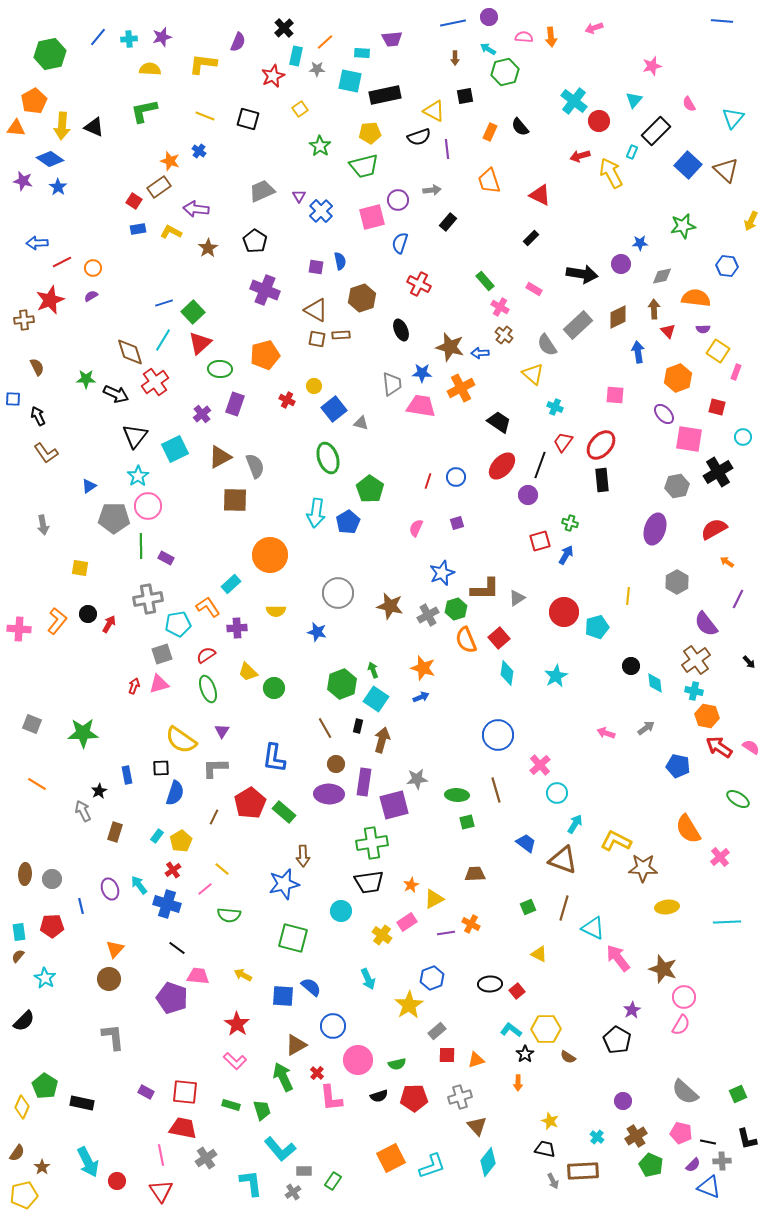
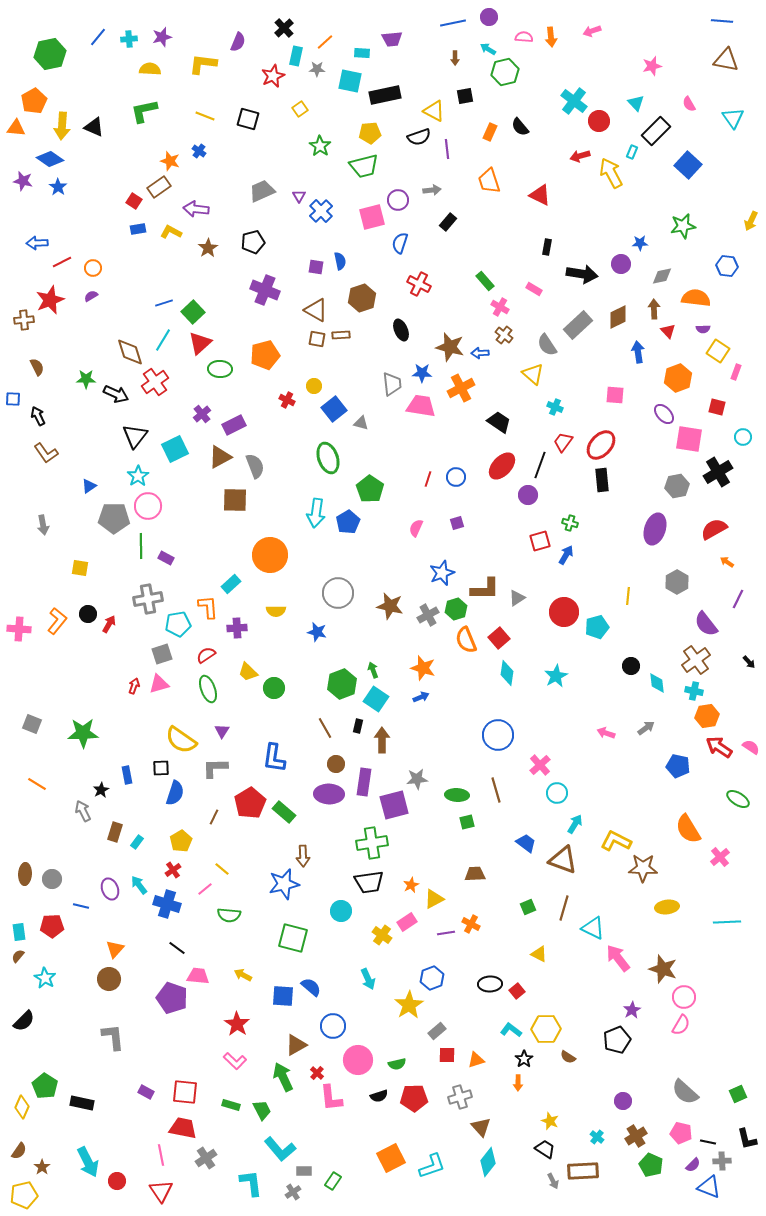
pink arrow at (594, 28): moved 2 px left, 3 px down
cyan triangle at (634, 100): moved 2 px right, 3 px down; rotated 24 degrees counterclockwise
cyan triangle at (733, 118): rotated 15 degrees counterclockwise
brown triangle at (726, 170): moved 110 px up; rotated 32 degrees counterclockwise
black rectangle at (531, 238): moved 16 px right, 9 px down; rotated 35 degrees counterclockwise
black pentagon at (255, 241): moved 2 px left, 1 px down; rotated 25 degrees clockwise
purple rectangle at (235, 404): moved 1 px left, 21 px down; rotated 45 degrees clockwise
red line at (428, 481): moved 2 px up
orange L-shape at (208, 607): rotated 30 degrees clockwise
cyan diamond at (655, 683): moved 2 px right
orange hexagon at (707, 716): rotated 20 degrees counterclockwise
brown arrow at (382, 740): rotated 15 degrees counterclockwise
black star at (99, 791): moved 2 px right, 1 px up
cyan rectangle at (157, 836): moved 20 px left, 6 px down
blue line at (81, 906): rotated 63 degrees counterclockwise
black pentagon at (617, 1040): rotated 20 degrees clockwise
black star at (525, 1054): moved 1 px left, 5 px down
green trapezoid at (262, 1110): rotated 10 degrees counterclockwise
brown triangle at (477, 1126): moved 4 px right, 1 px down
black trapezoid at (545, 1149): rotated 20 degrees clockwise
brown semicircle at (17, 1153): moved 2 px right, 2 px up
